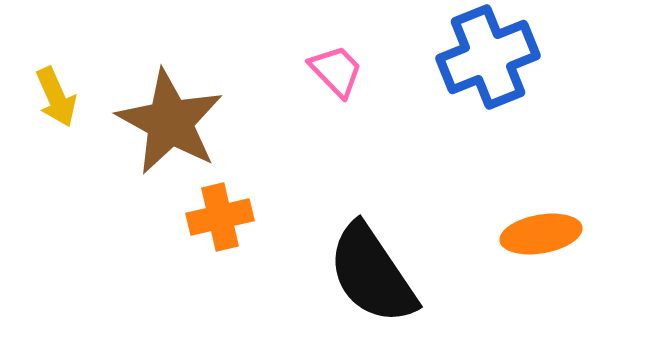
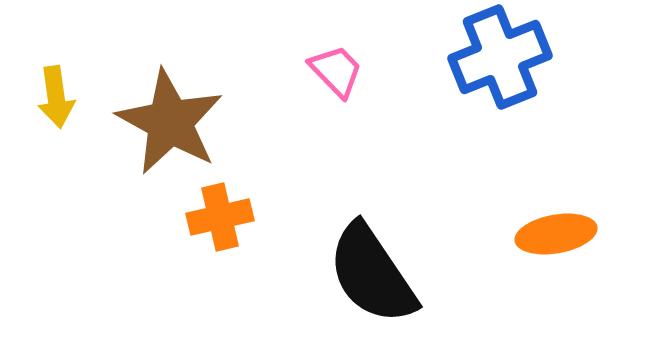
blue cross: moved 12 px right
yellow arrow: rotated 16 degrees clockwise
orange ellipse: moved 15 px right
